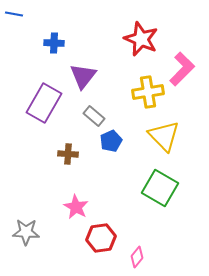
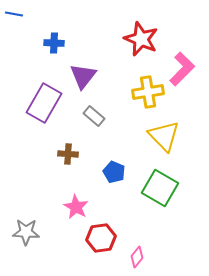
blue pentagon: moved 3 px right, 31 px down; rotated 25 degrees counterclockwise
